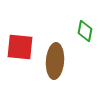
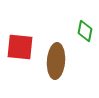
brown ellipse: moved 1 px right
